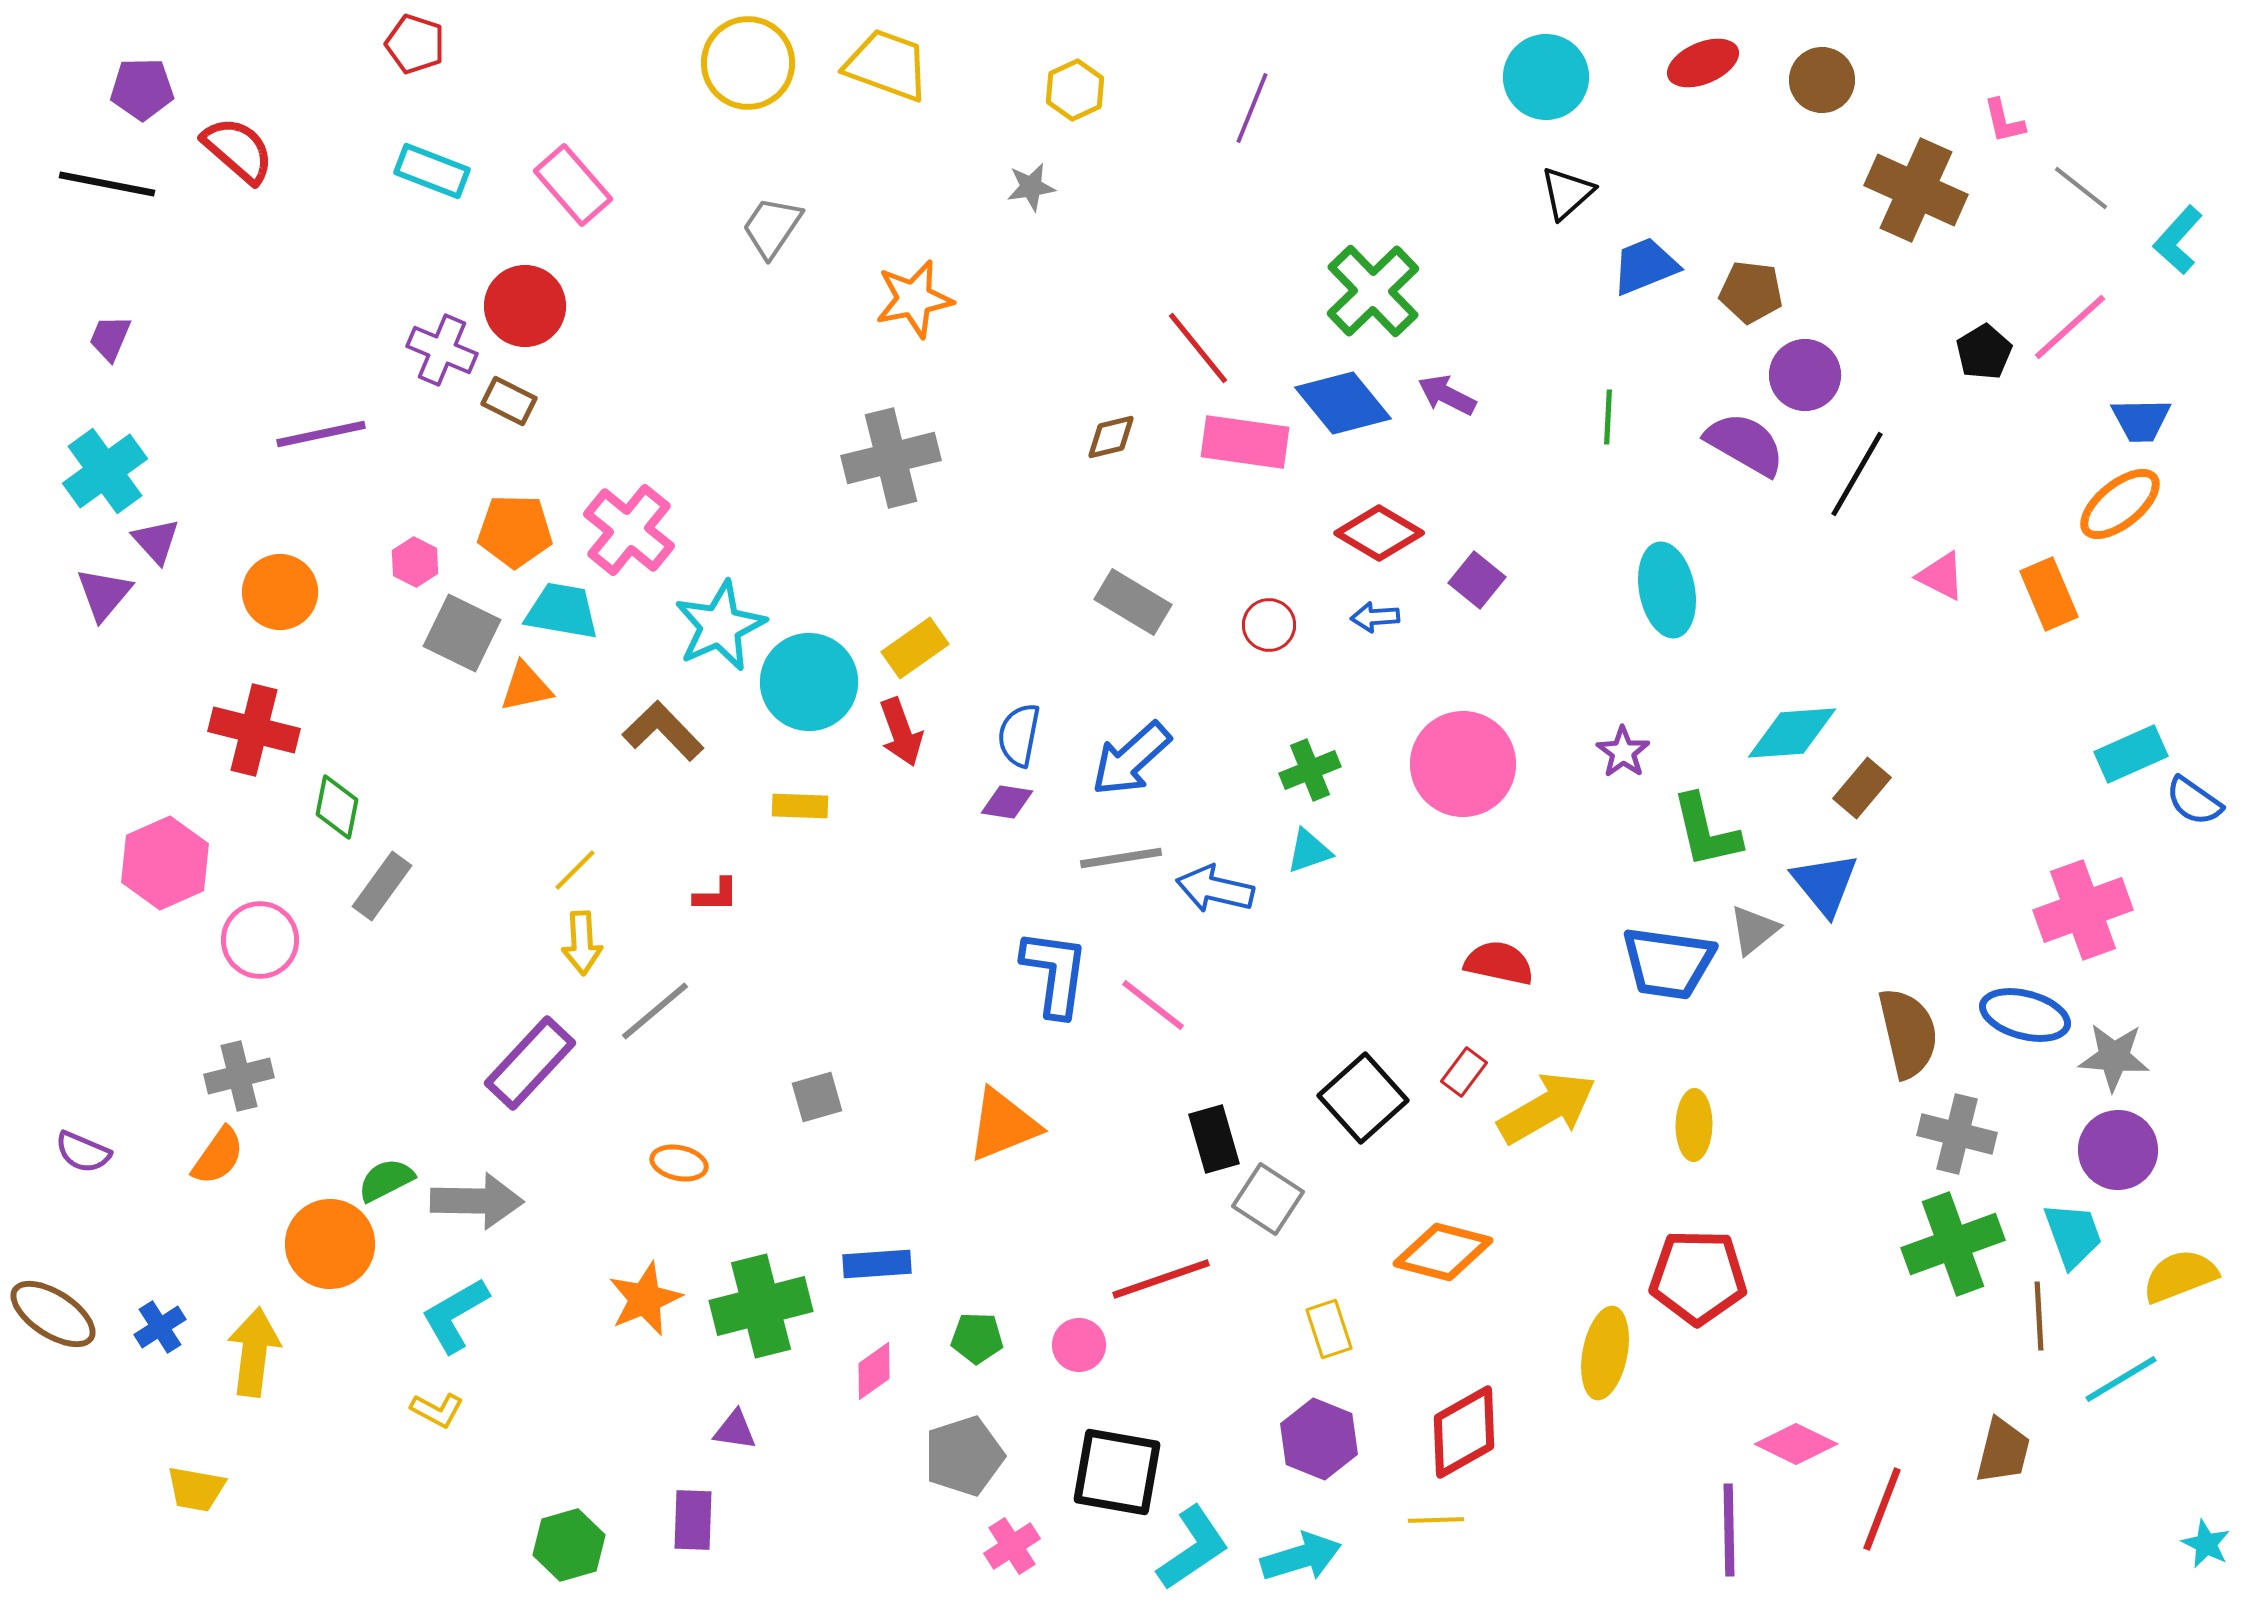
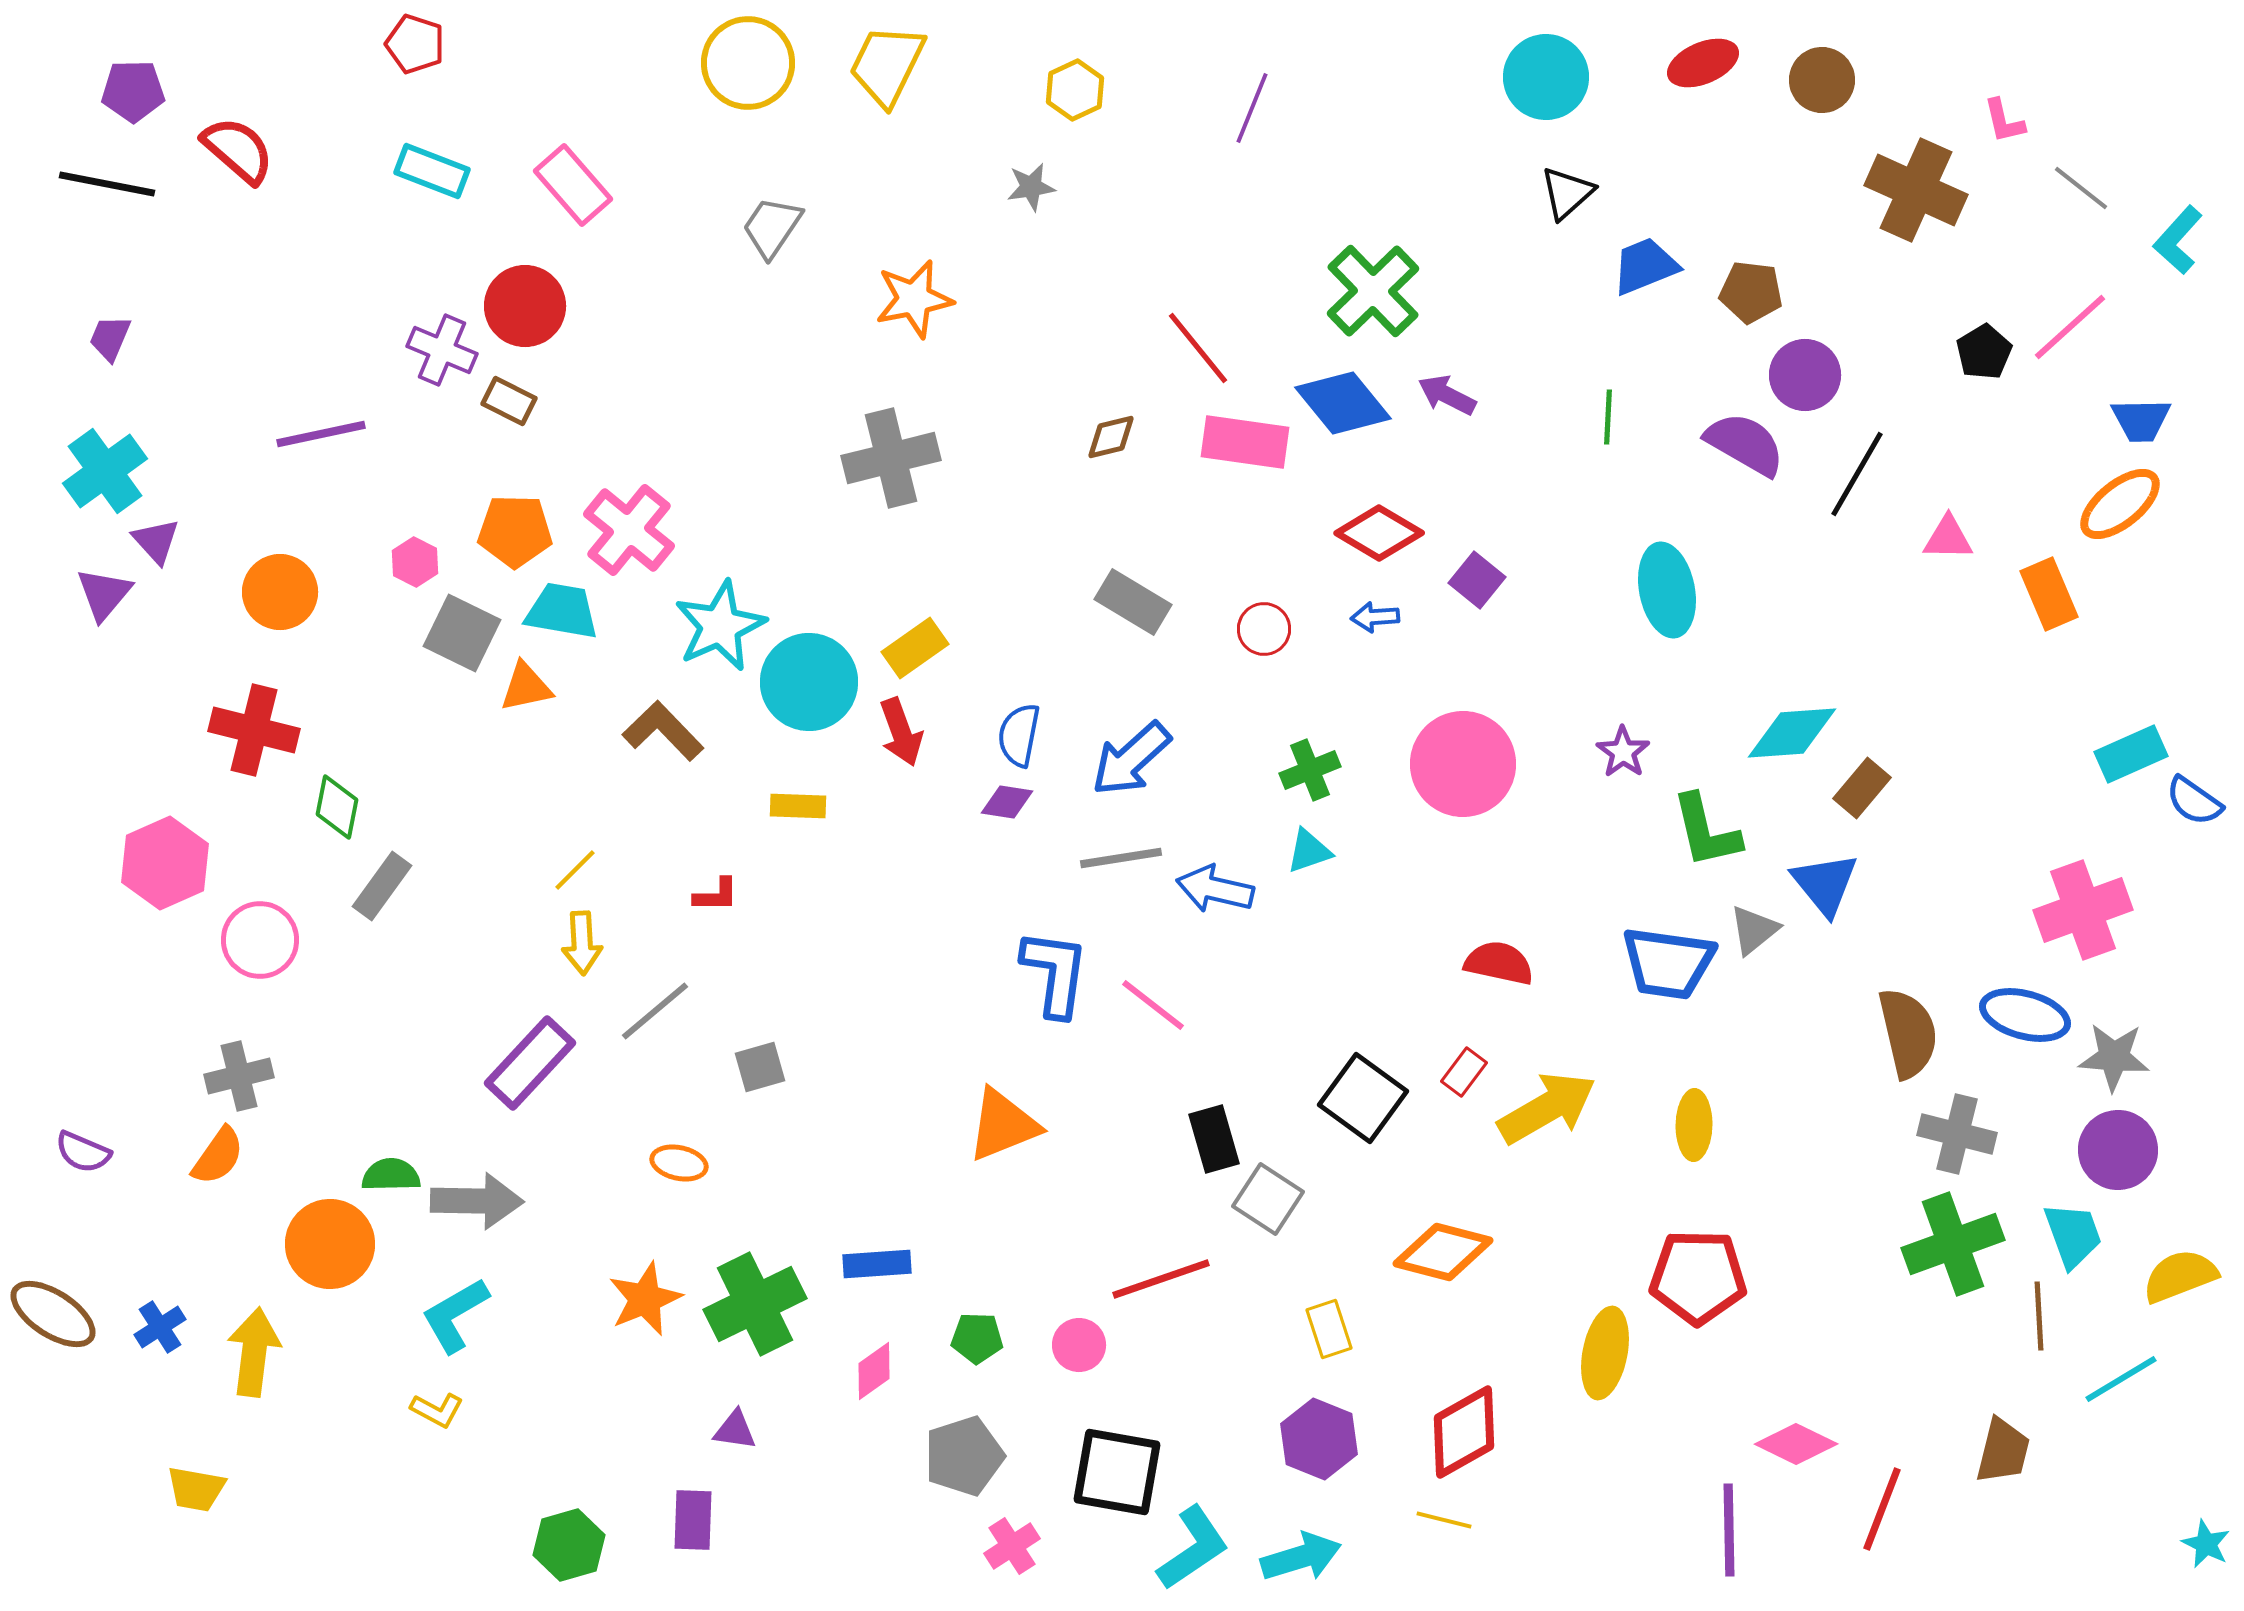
yellow trapezoid at (887, 65): rotated 84 degrees counterclockwise
purple pentagon at (142, 89): moved 9 px left, 2 px down
pink triangle at (1941, 576): moved 7 px right, 38 px up; rotated 26 degrees counterclockwise
red circle at (1269, 625): moved 5 px left, 4 px down
yellow rectangle at (800, 806): moved 2 px left
gray square at (817, 1097): moved 57 px left, 30 px up
black square at (1363, 1098): rotated 12 degrees counterclockwise
green semicircle at (386, 1180): moved 5 px right, 5 px up; rotated 26 degrees clockwise
green cross at (761, 1306): moved 6 px left, 2 px up; rotated 12 degrees counterclockwise
yellow line at (1436, 1520): moved 8 px right; rotated 16 degrees clockwise
